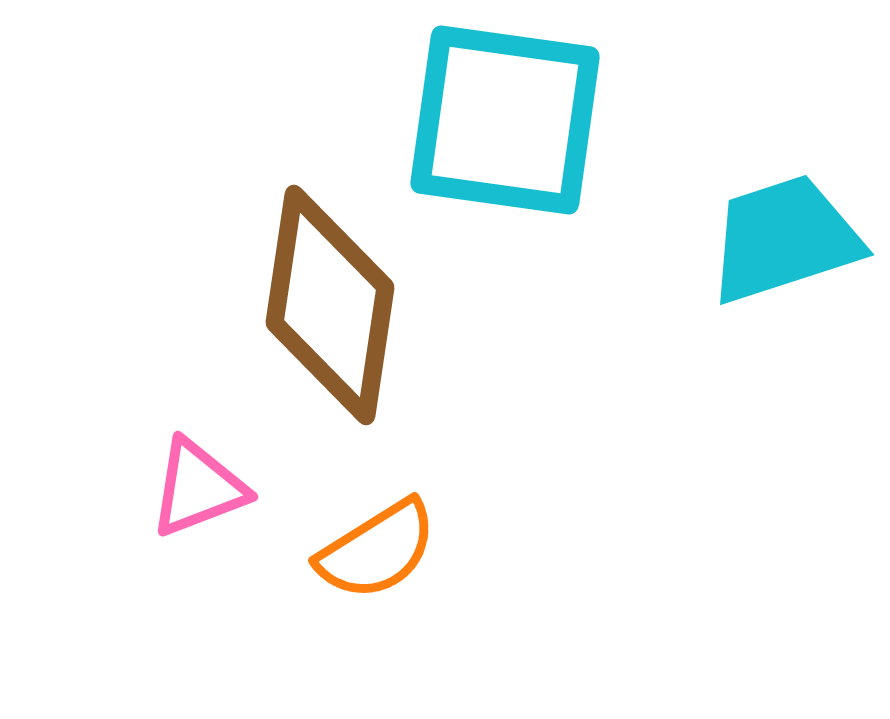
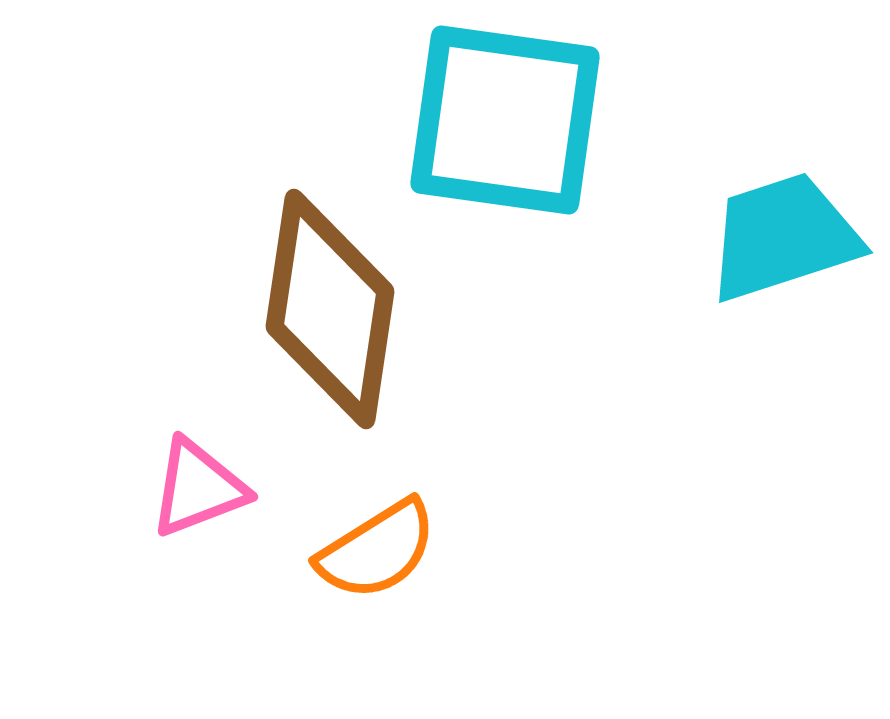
cyan trapezoid: moved 1 px left, 2 px up
brown diamond: moved 4 px down
